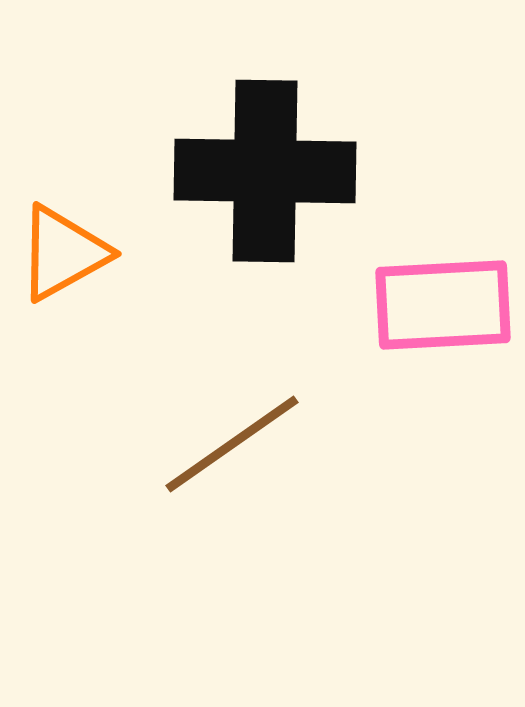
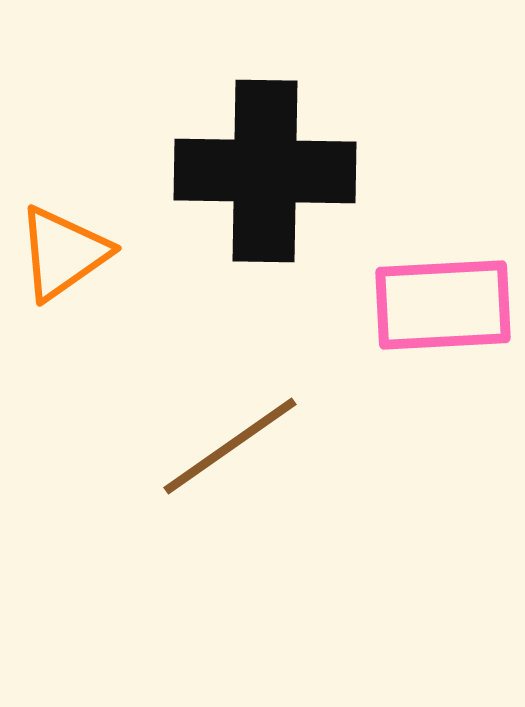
orange triangle: rotated 6 degrees counterclockwise
brown line: moved 2 px left, 2 px down
